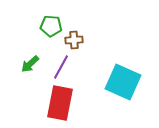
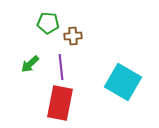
green pentagon: moved 3 px left, 3 px up
brown cross: moved 1 px left, 4 px up
purple line: rotated 35 degrees counterclockwise
cyan square: rotated 6 degrees clockwise
